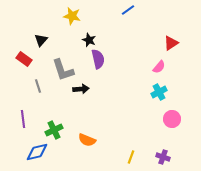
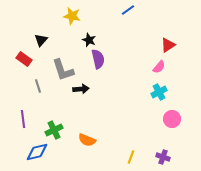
red triangle: moved 3 px left, 2 px down
